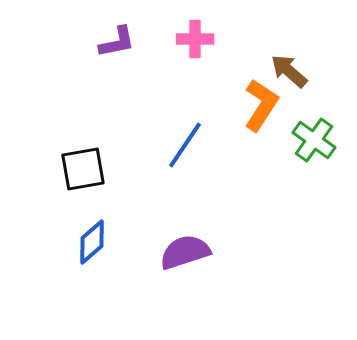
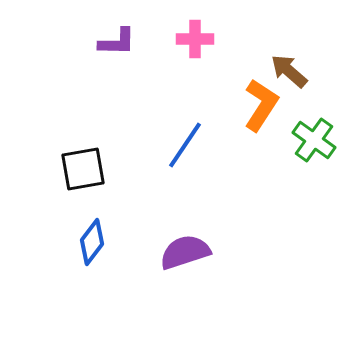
purple L-shape: rotated 12 degrees clockwise
blue diamond: rotated 12 degrees counterclockwise
